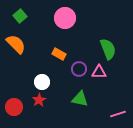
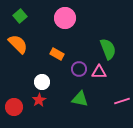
orange semicircle: moved 2 px right
orange rectangle: moved 2 px left
pink line: moved 4 px right, 13 px up
